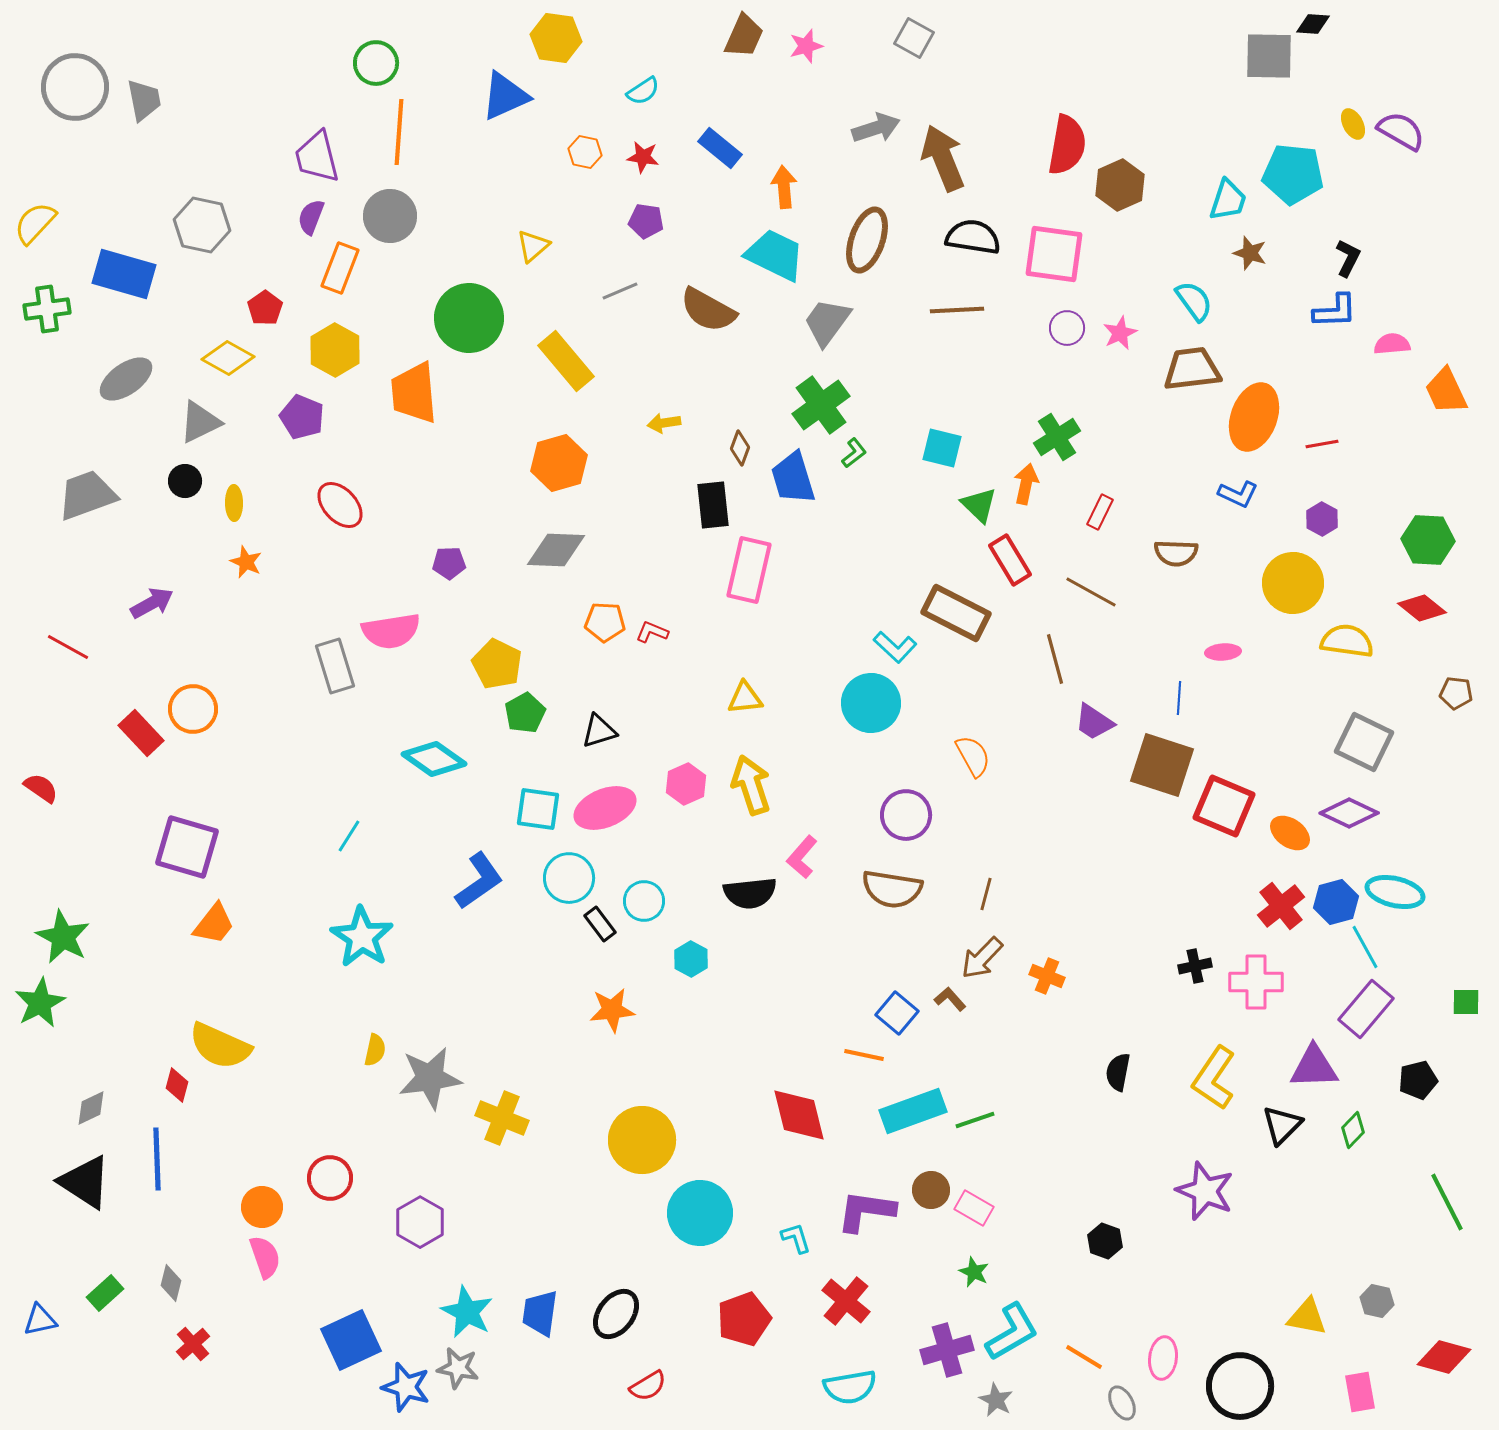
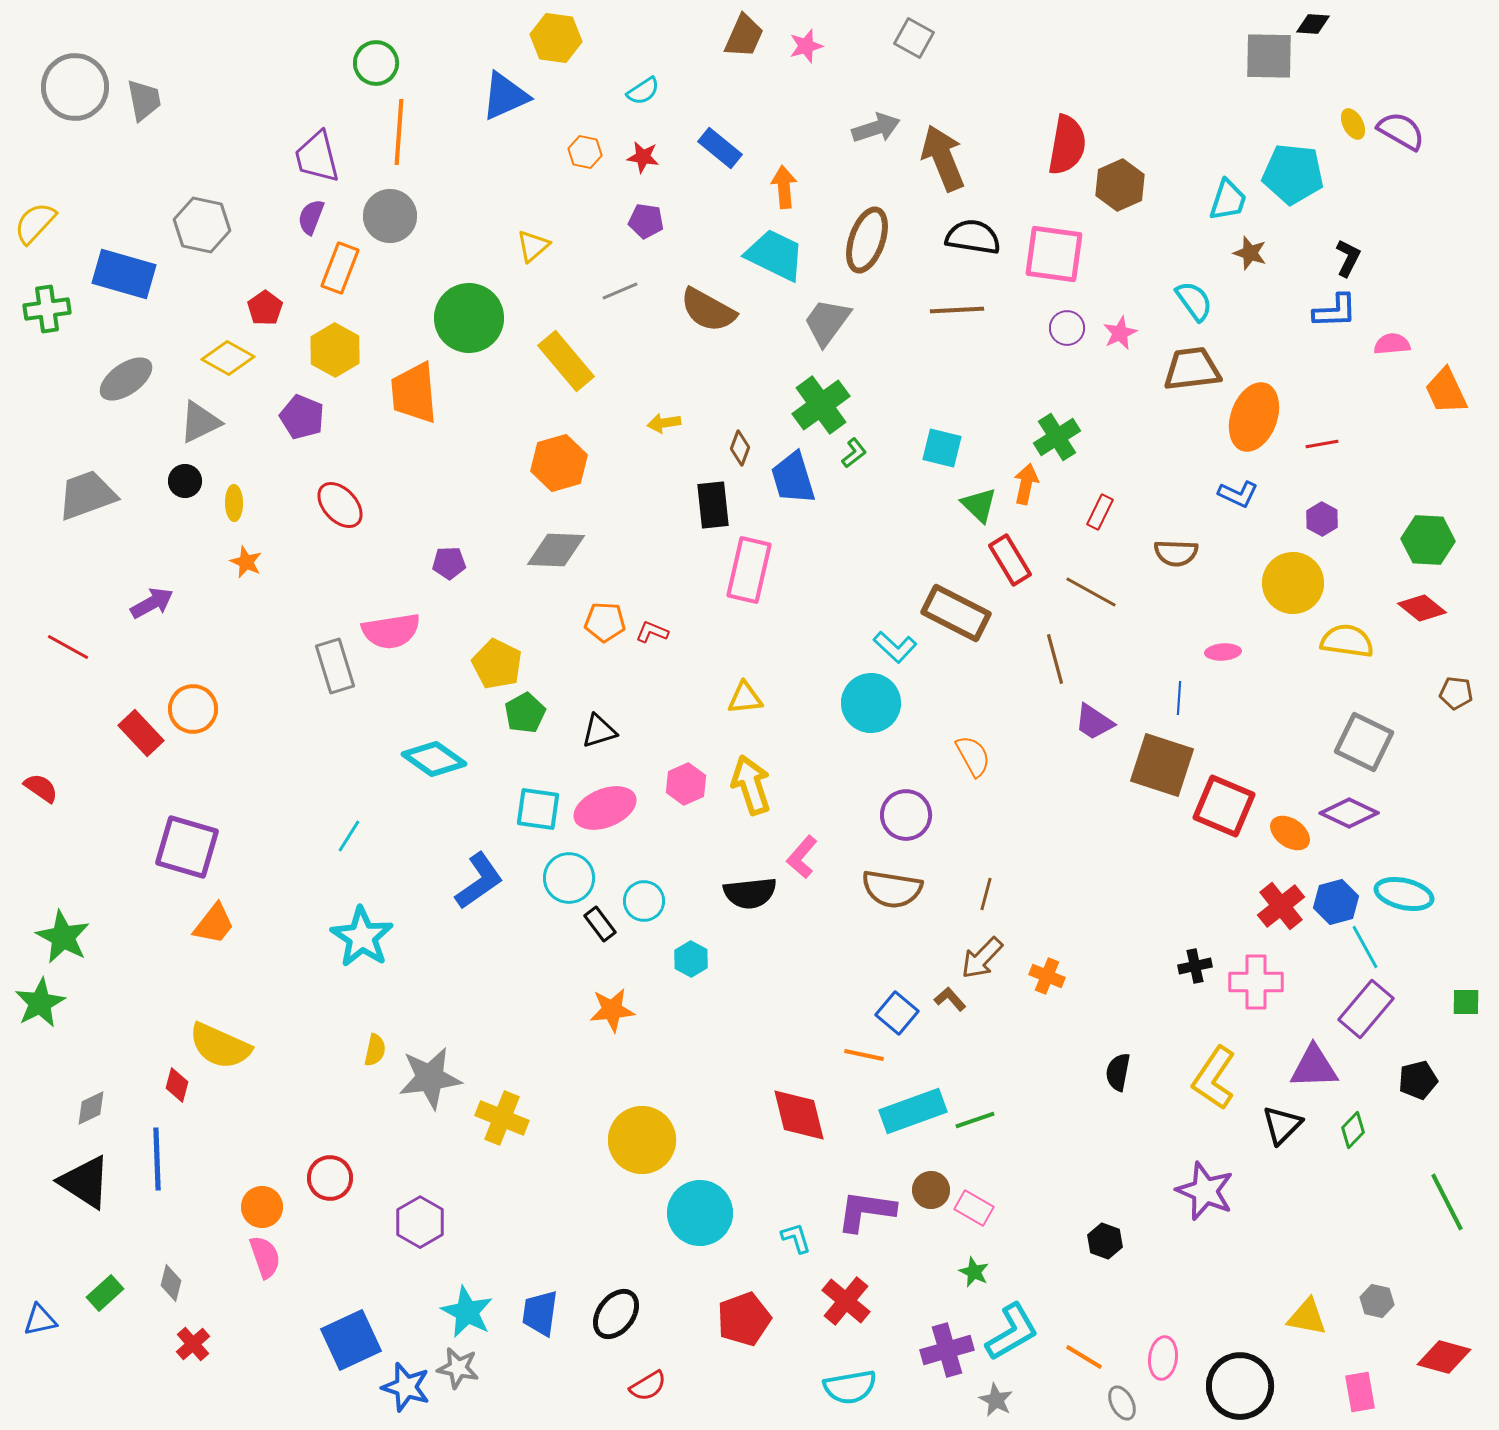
cyan ellipse at (1395, 892): moved 9 px right, 2 px down
